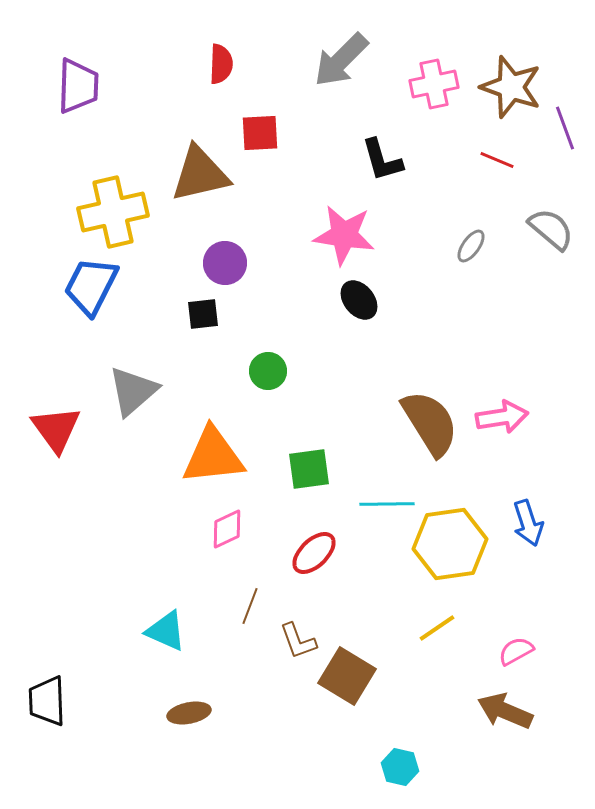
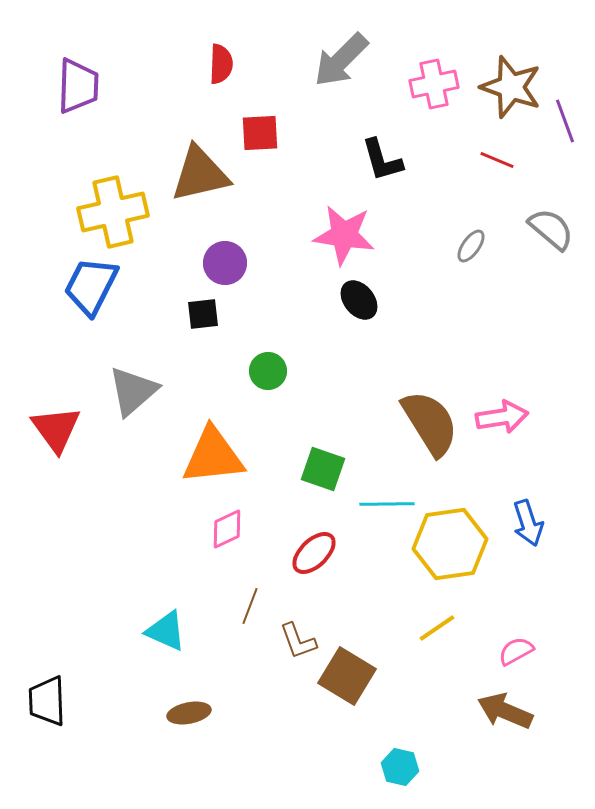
purple line: moved 7 px up
green square: moved 14 px right; rotated 27 degrees clockwise
